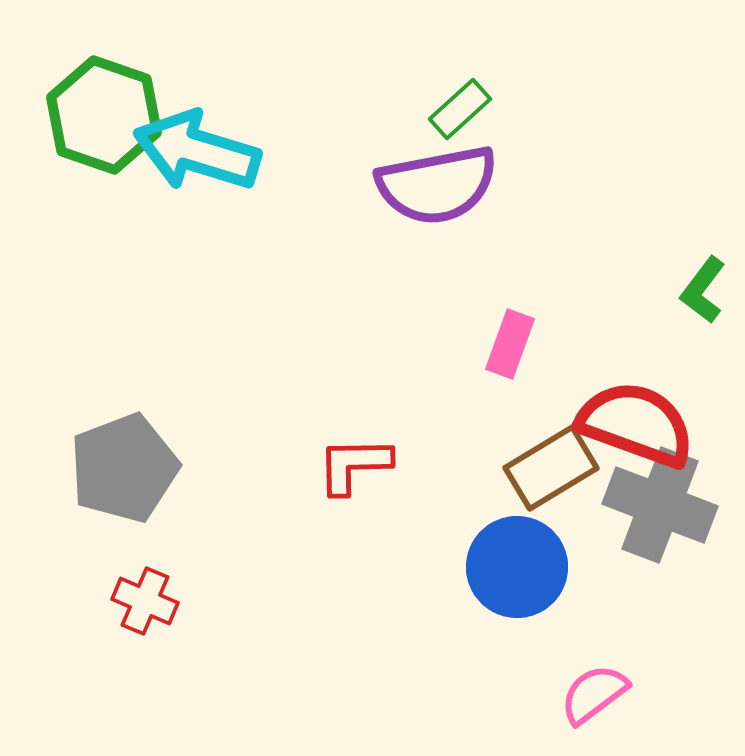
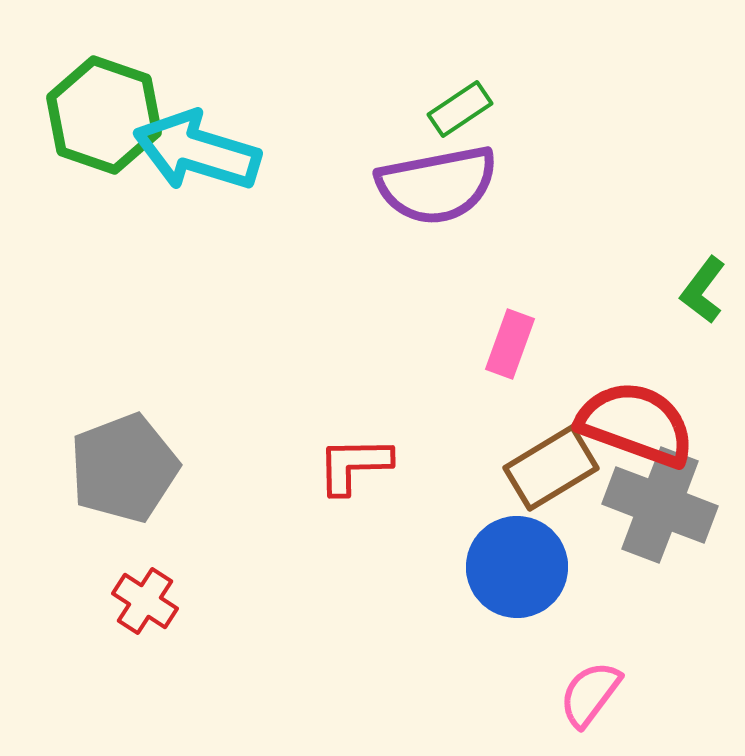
green rectangle: rotated 8 degrees clockwise
red cross: rotated 10 degrees clockwise
pink semicircle: moved 4 px left; rotated 16 degrees counterclockwise
